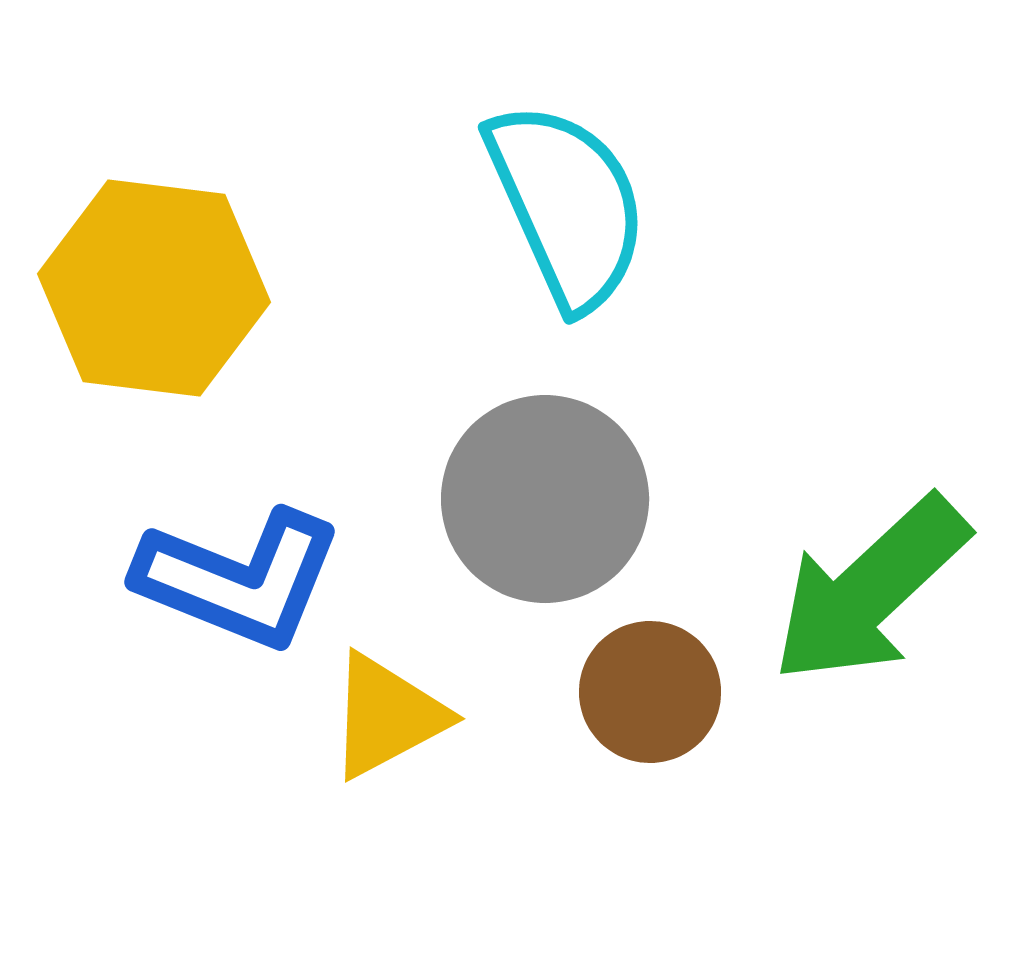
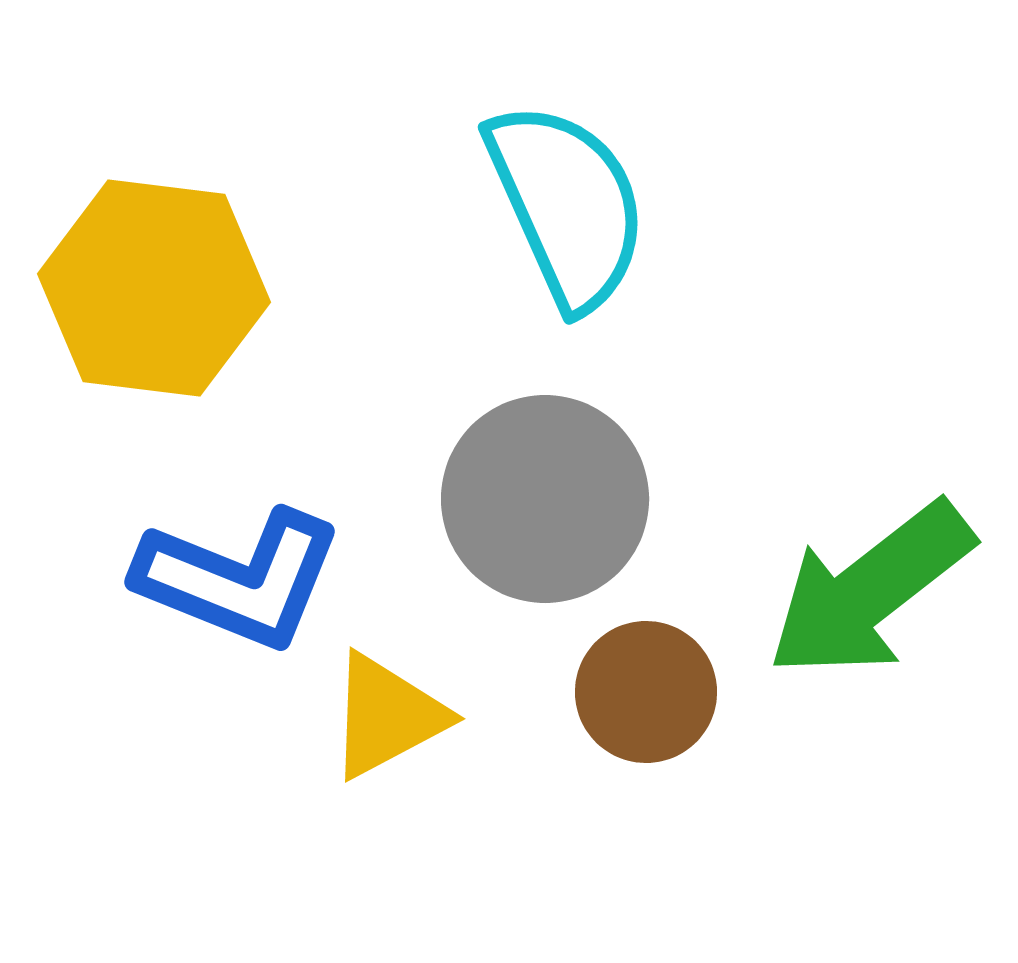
green arrow: rotated 5 degrees clockwise
brown circle: moved 4 px left
